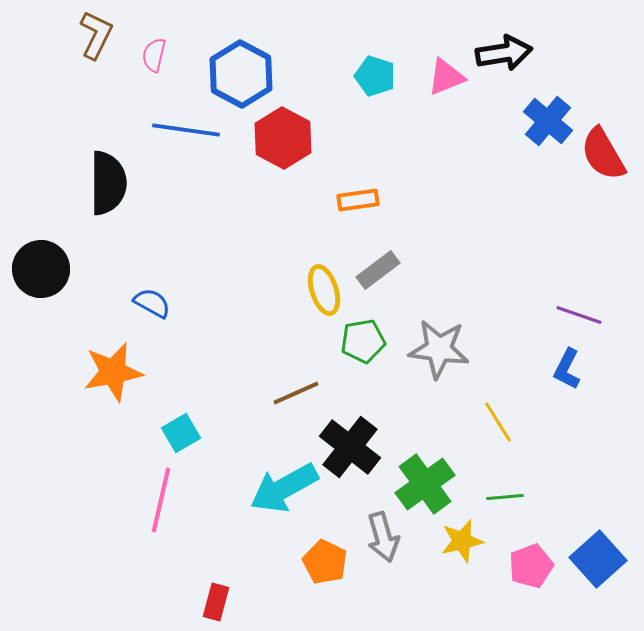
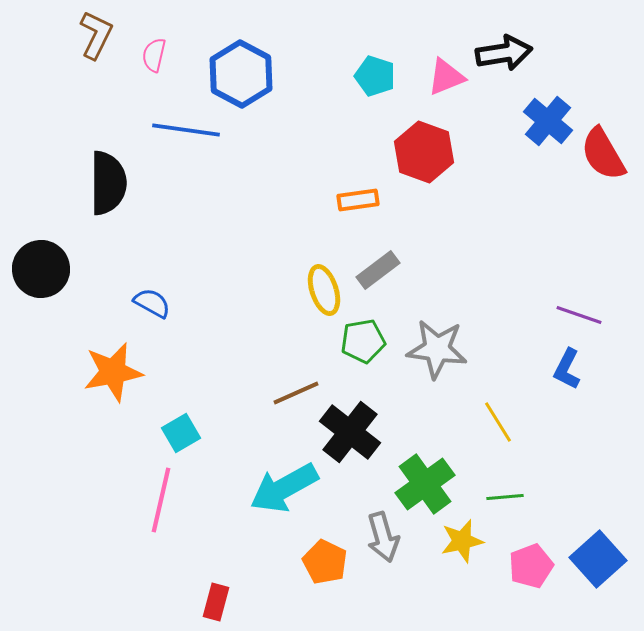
red hexagon: moved 141 px right, 14 px down; rotated 8 degrees counterclockwise
gray star: moved 2 px left
black cross: moved 15 px up
